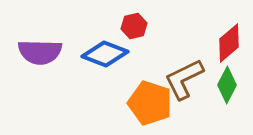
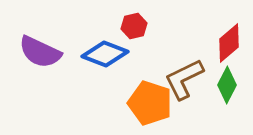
purple semicircle: rotated 24 degrees clockwise
